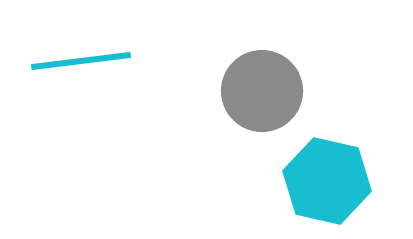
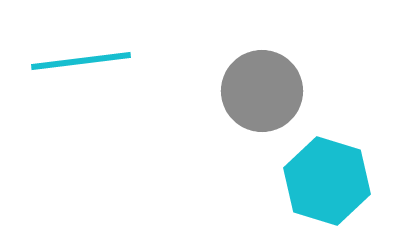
cyan hexagon: rotated 4 degrees clockwise
